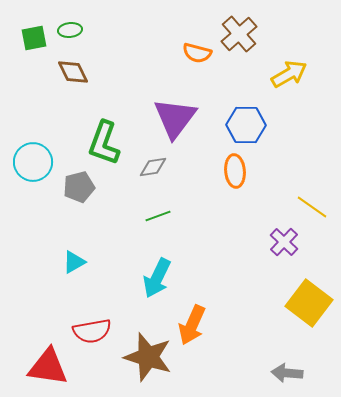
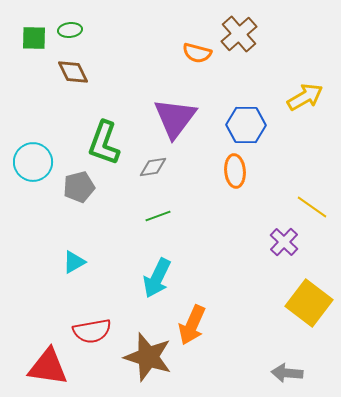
green square: rotated 12 degrees clockwise
yellow arrow: moved 16 px right, 23 px down
